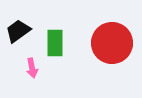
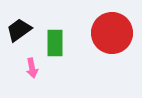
black trapezoid: moved 1 px right, 1 px up
red circle: moved 10 px up
